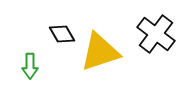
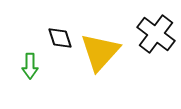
black diamond: moved 2 px left, 4 px down; rotated 12 degrees clockwise
yellow triangle: rotated 30 degrees counterclockwise
